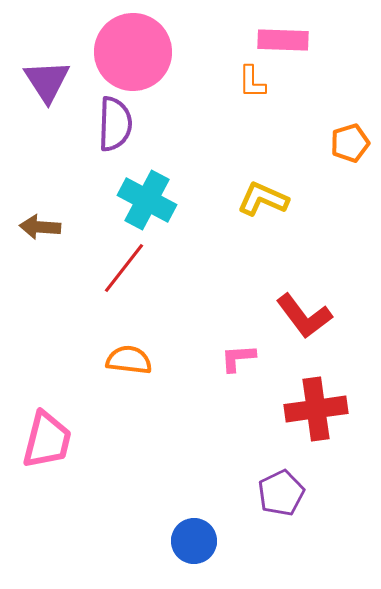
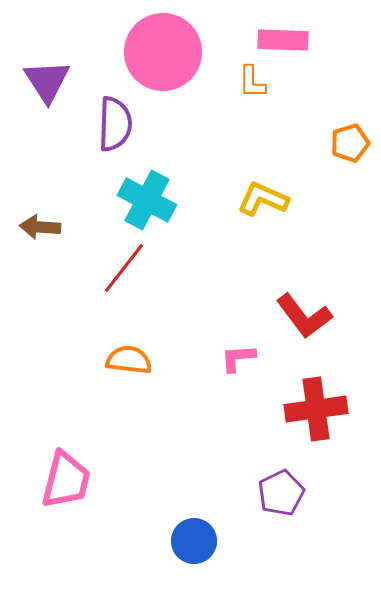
pink circle: moved 30 px right
pink trapezoid: moved 19 px right, 40 px down
